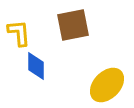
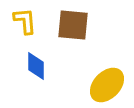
brown square: rotated 16 degrees clockwise
yellow L-shape: moved 6 px right, 12 px up
